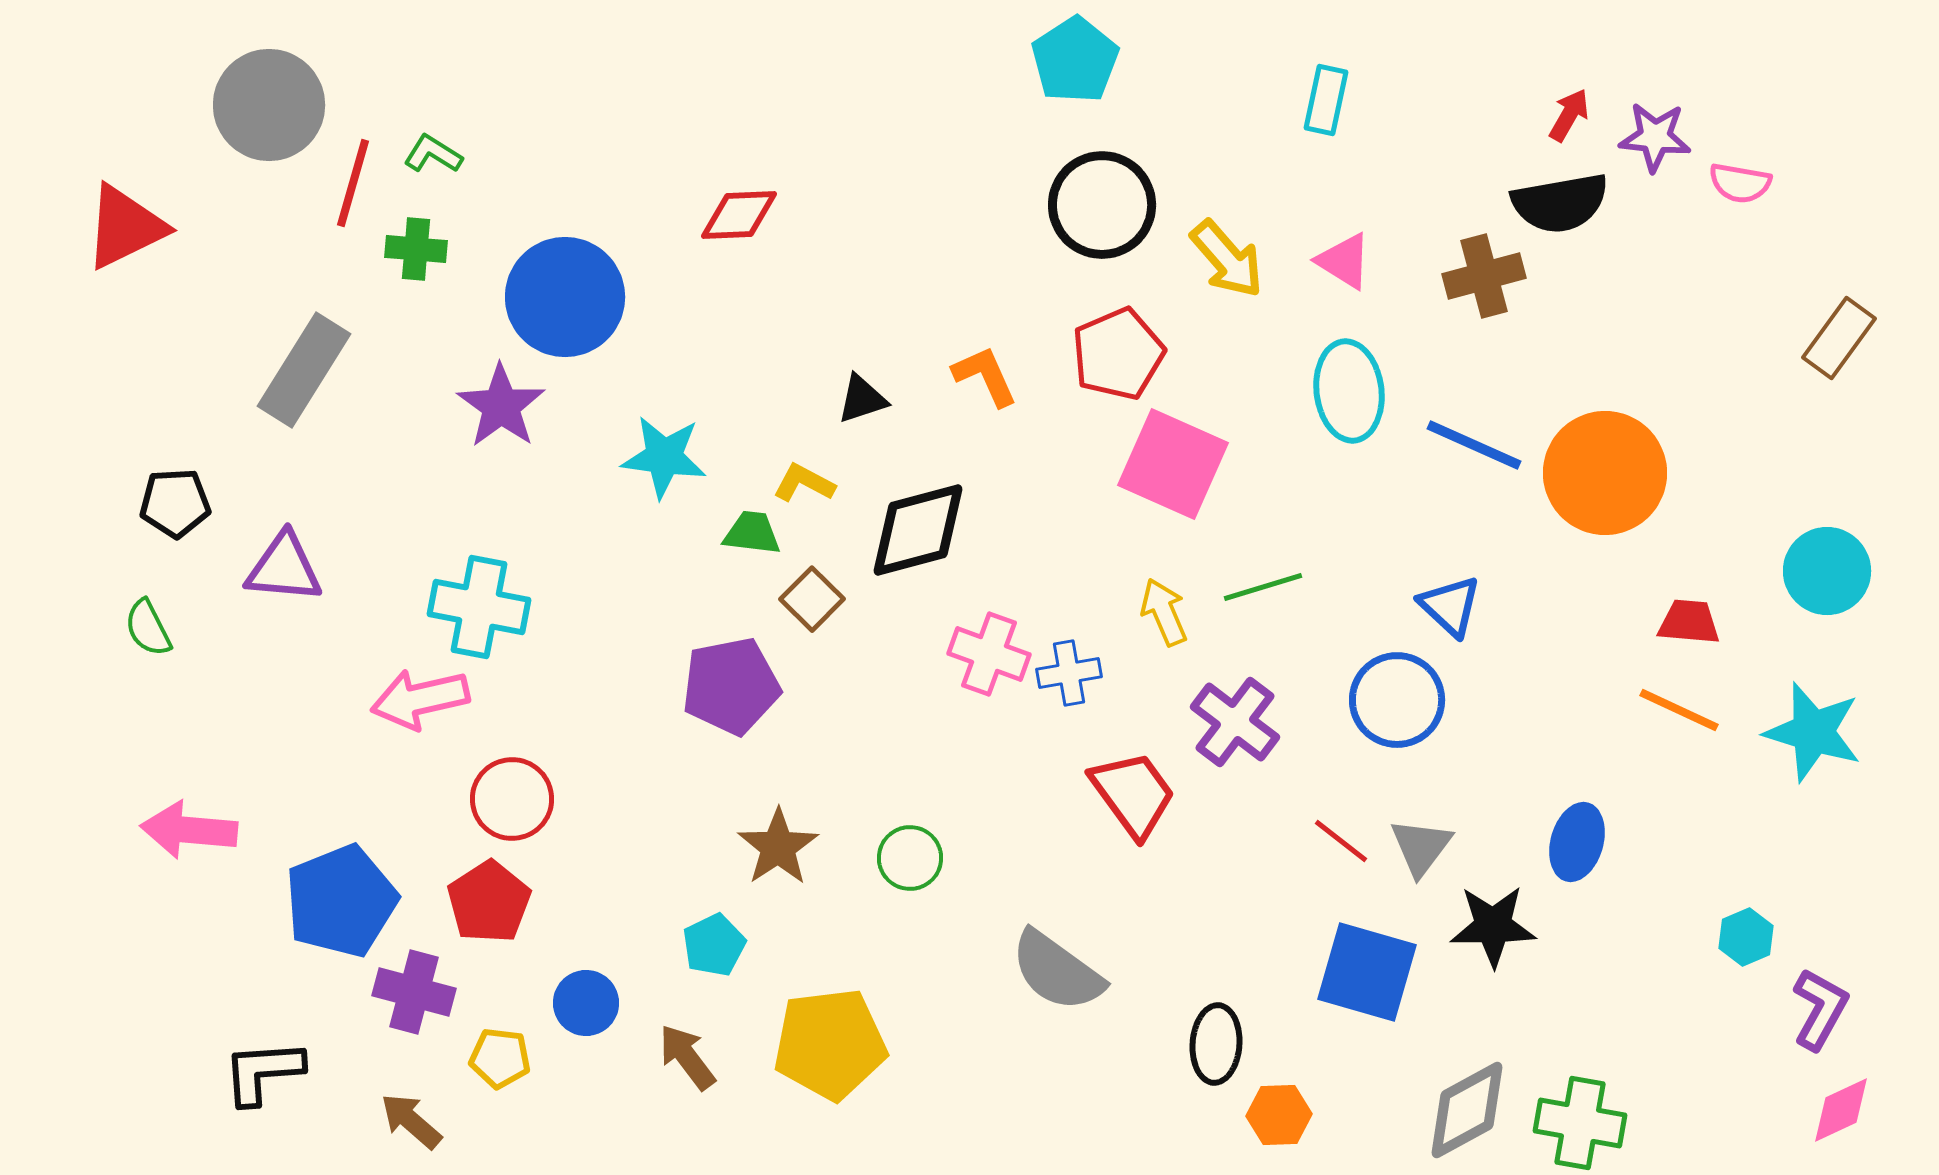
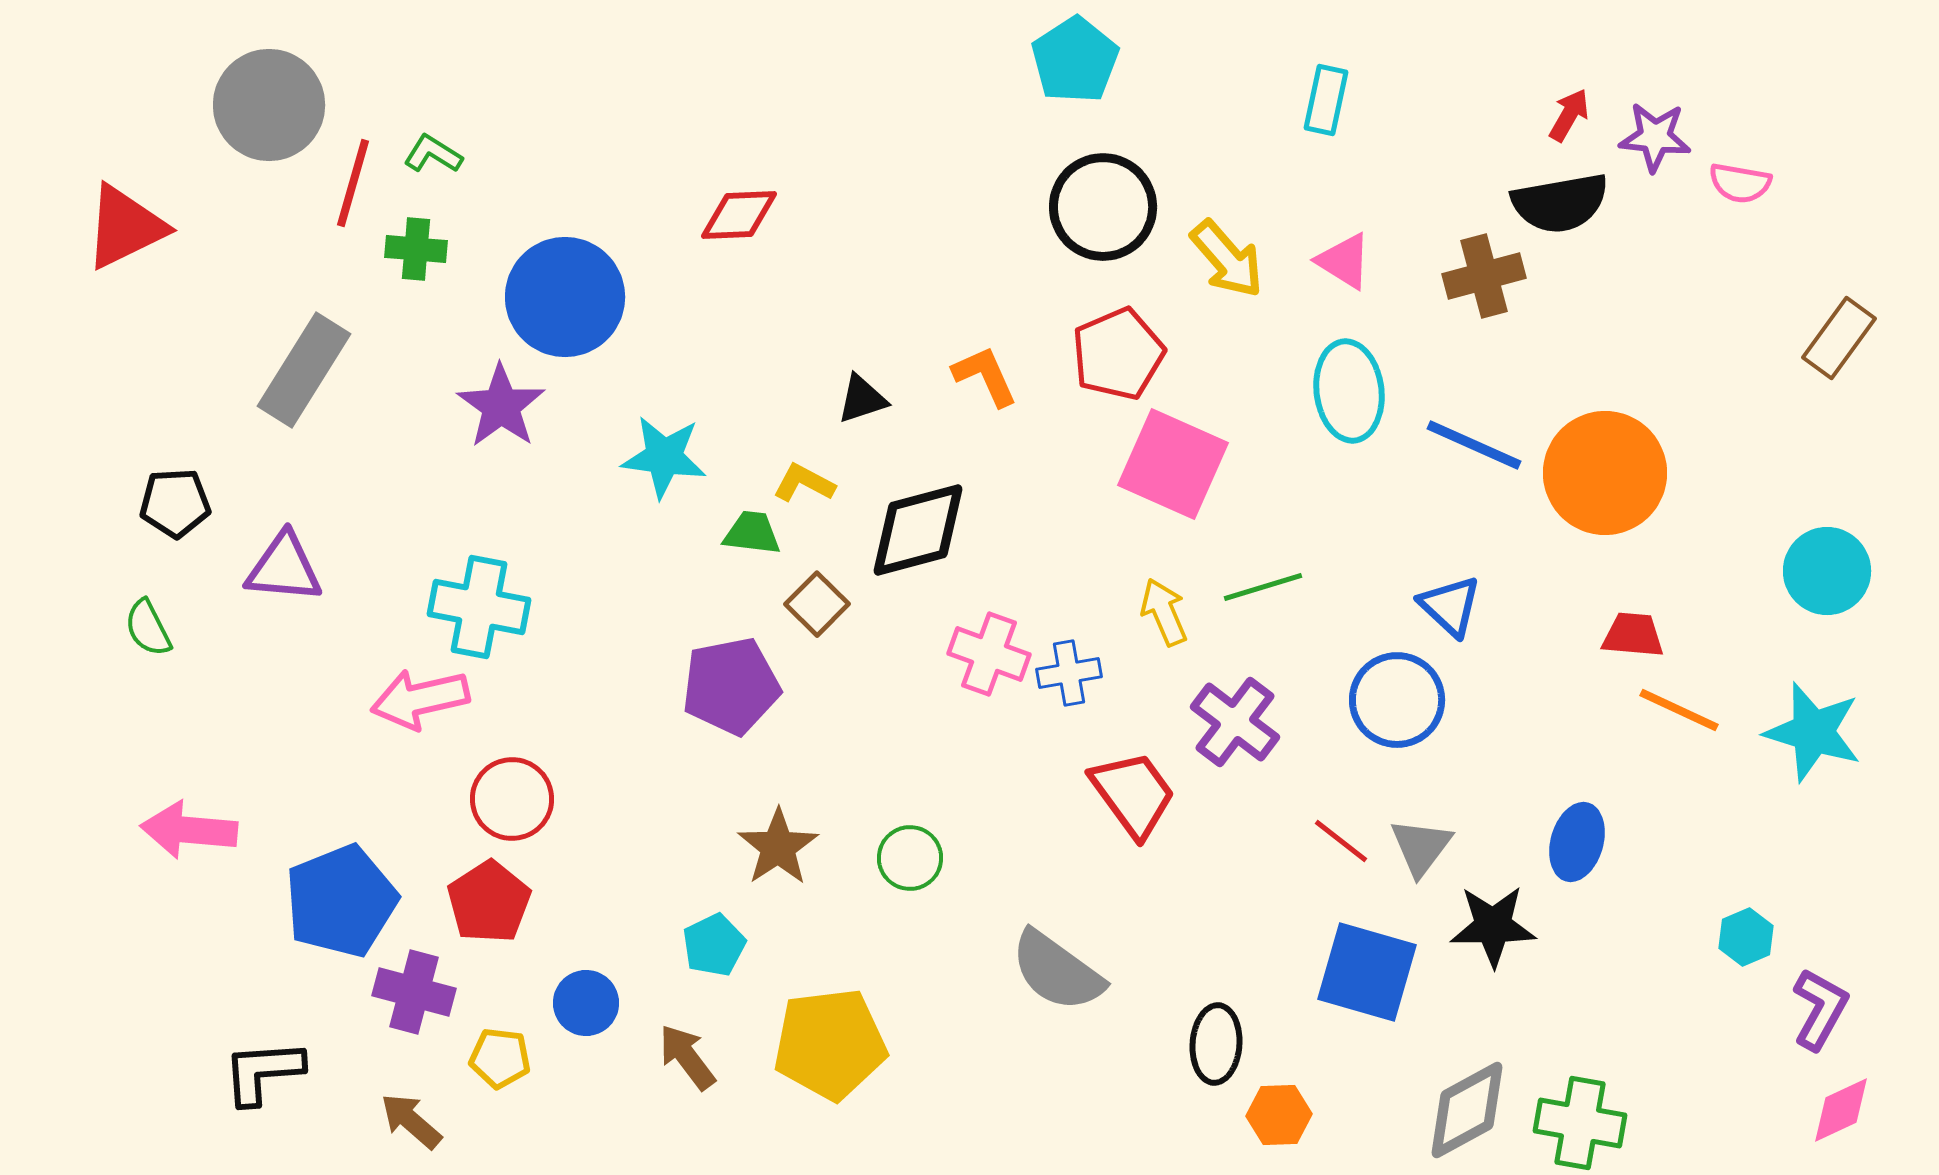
black circle at (1102, 205): moved 1 px right, 2 px down
brown square at (812, 599): moved 5 px right, 5 px down
red trapezoid at (1689, 622): moved 56 px left, 13 px down
